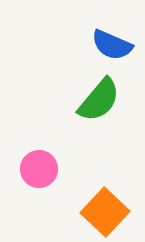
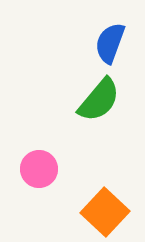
blue semicircle: moved 2 px left, 2 px up; rotated 87 degrees clockwise
